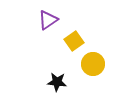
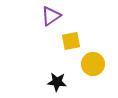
purple triangle: moved 3 px right, 4 px up
yellow square: moved 3 px left; rotated 24 degrees clockwise
